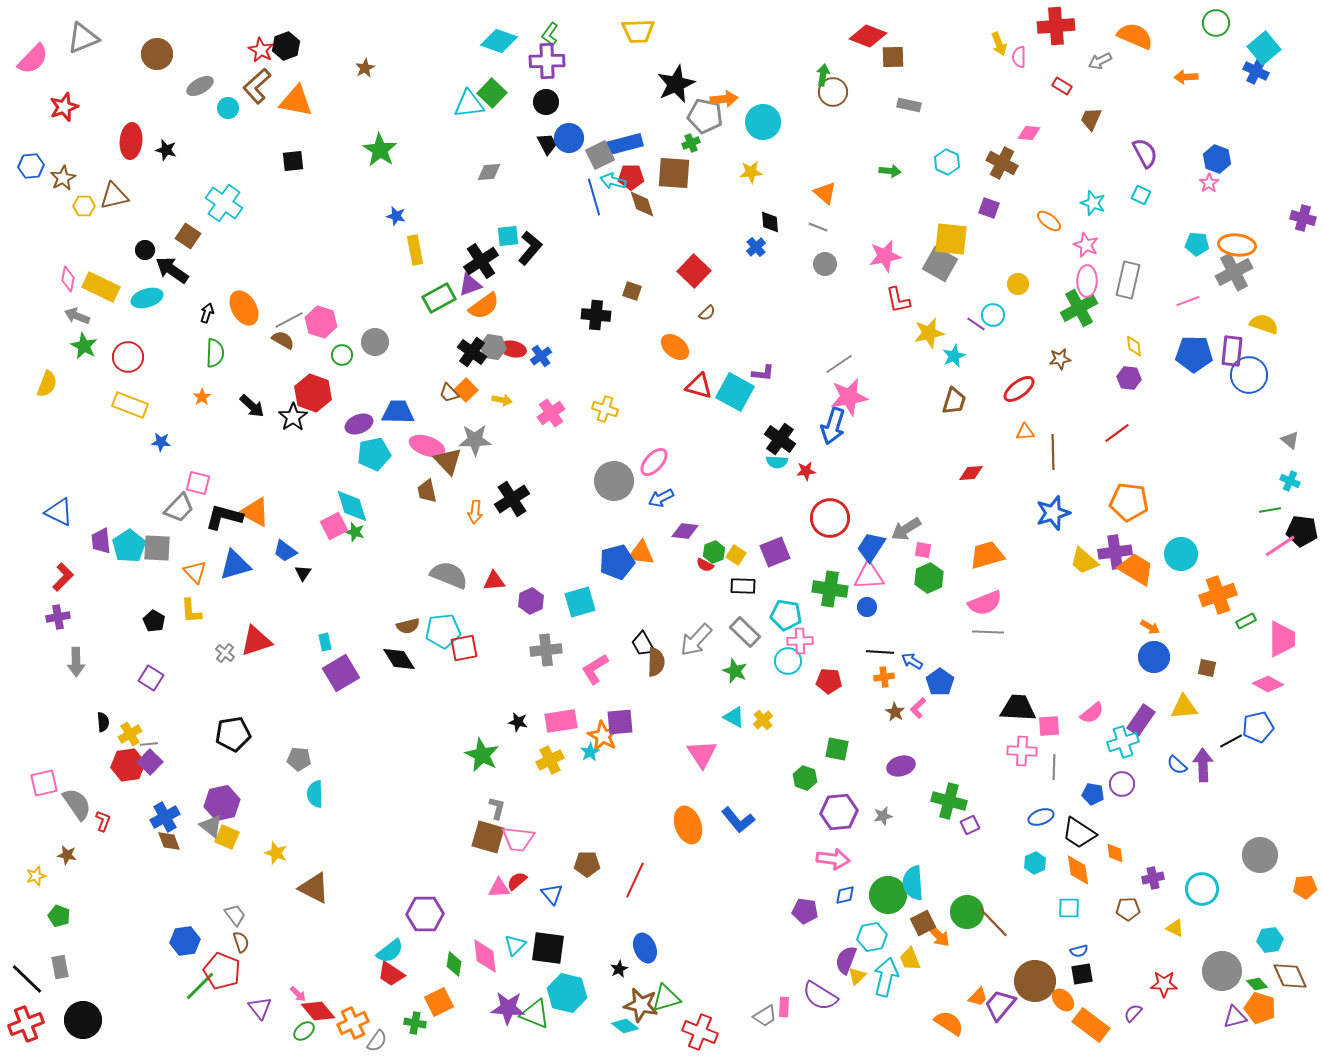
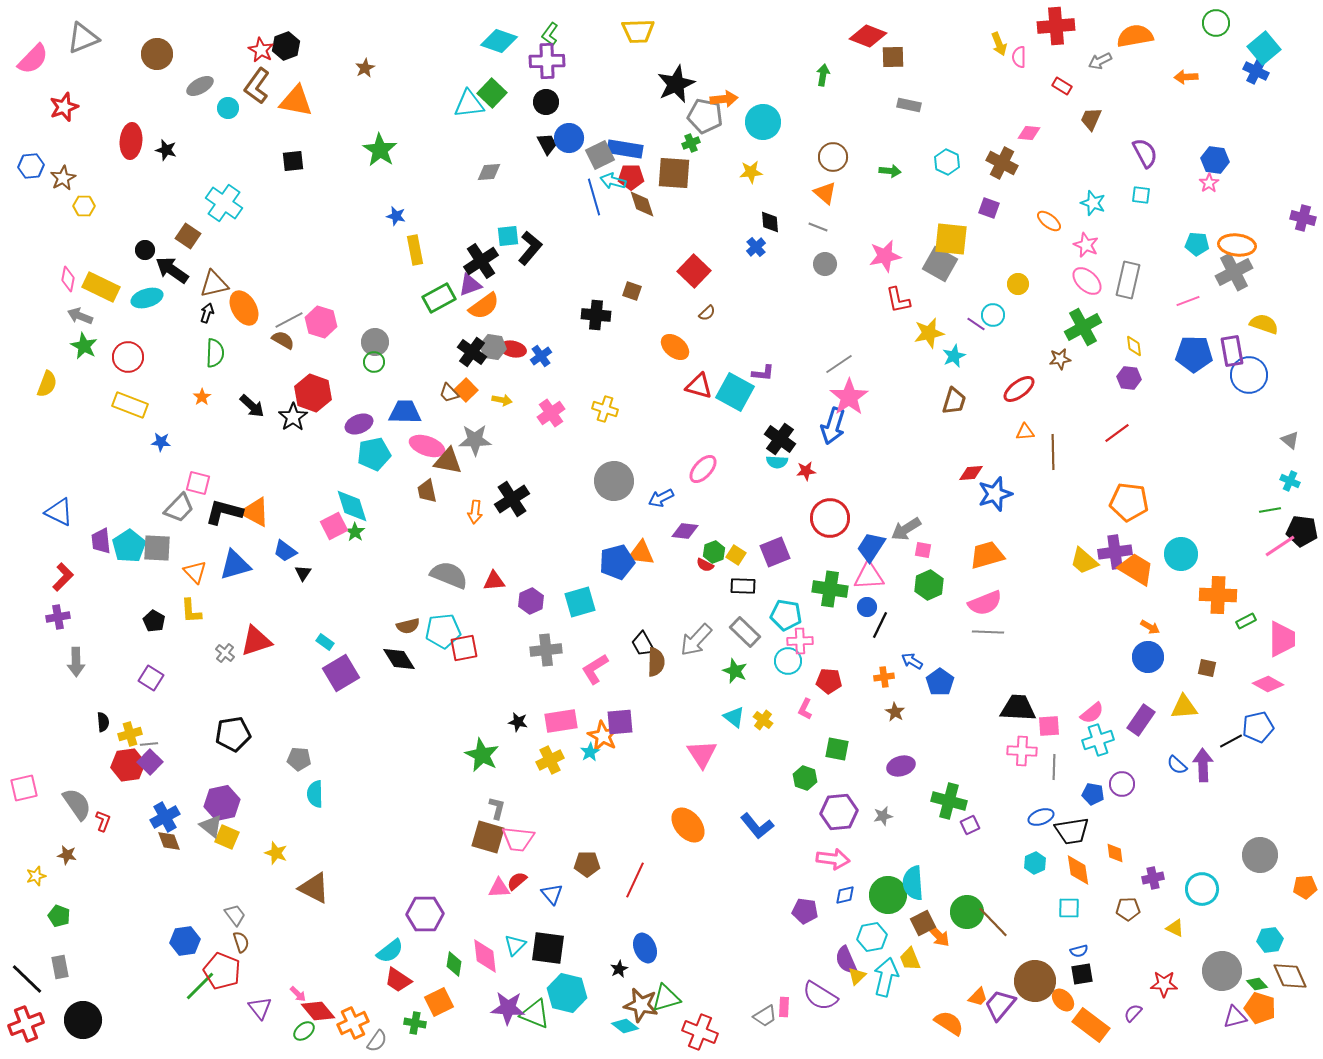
orange semicircle at (1135, 36): rotated 33 degrees counterclockwise
brown L-shape at (257, 86): rotated 12 degrees counterclockwise
brown circle at (833, 92): moved 65 px down
blue rectangle at (625, 144): moved 5 px down; rotated 24 degrees clockwise
blue hexagon at (1217, 159): moved 2 px left, 1 px down; rotated 12 degrees counterclockwise
cyan square at (1141, 195): rotated 18 degrees counterclockwise
brown triangle at (114, 196): moved 100 px right, 88 px down
pink ellipse at (1087, 281): rotated 48 degrees counterclockwise
green cross at (1079, 308): moved 4 px right, 19 px down
gray arrow at (77, 316): moved 3 px right
purple rectangle at (1232, 351): rotated 16 degrees counterclockwise
green circle at (342, 355): moved 32 px right, 7 px down
pink star at (849, 397): rotated 24 degrees counterclockwise
blue trapezoid at (398, 412): moved 7 px right
brown triangle at (448, 461): rotated 36 degrees counterclockwise
pink ellipse at (654, 462): moved 49 px right, 7 px down
blue star at (1053, 513): moved 58 px left, 19 px up
black L-shape at (224, 517): moved 5 px up
green star at (355, 532): rotated 18 degrees clockwise
green hexagon at (929, 578): moved 7 px down
orange cross at (1218, 595): rotated 21 degrees clockwise
cyan rectangle at (325, 642): rotated 42 degrees counterclockwise
black line at (880, 652): moved 27 px up; rotated 68 degrees counterclockwise
blue circle at (1154, 657): moved 6 px left
pink L-shape at (918, 708): moved 113 px left, 1 px down; rotated 20 degrees counterclockwise
cyan triangle at (734, 717): rotated 10 degrees clockwise
yellow cross at (763, 720): rotated 12 degrees counterclockwise
yellow cross at (130, 734): rotated 15 degrees clockwise
cyan cross at (1123, 742): moved 25 px left, 2 px up
pink square at (44, 783): moved 20 px left, 5 px down
blue L-shape at (738, 820): moved 19 px right, 6 px down
orange ellipse at (688, 825): rotated 21 degrees counterclockwise
black trapezoid at (1079, 833): moved 7 px left, 2 px up; rotated 42 degrees counterclockwise
purple semicircle at (846, 960): rotated 44 degrees counterclockwise
red trapezoid at (391, 974): moved 7 px right, 6 px down
